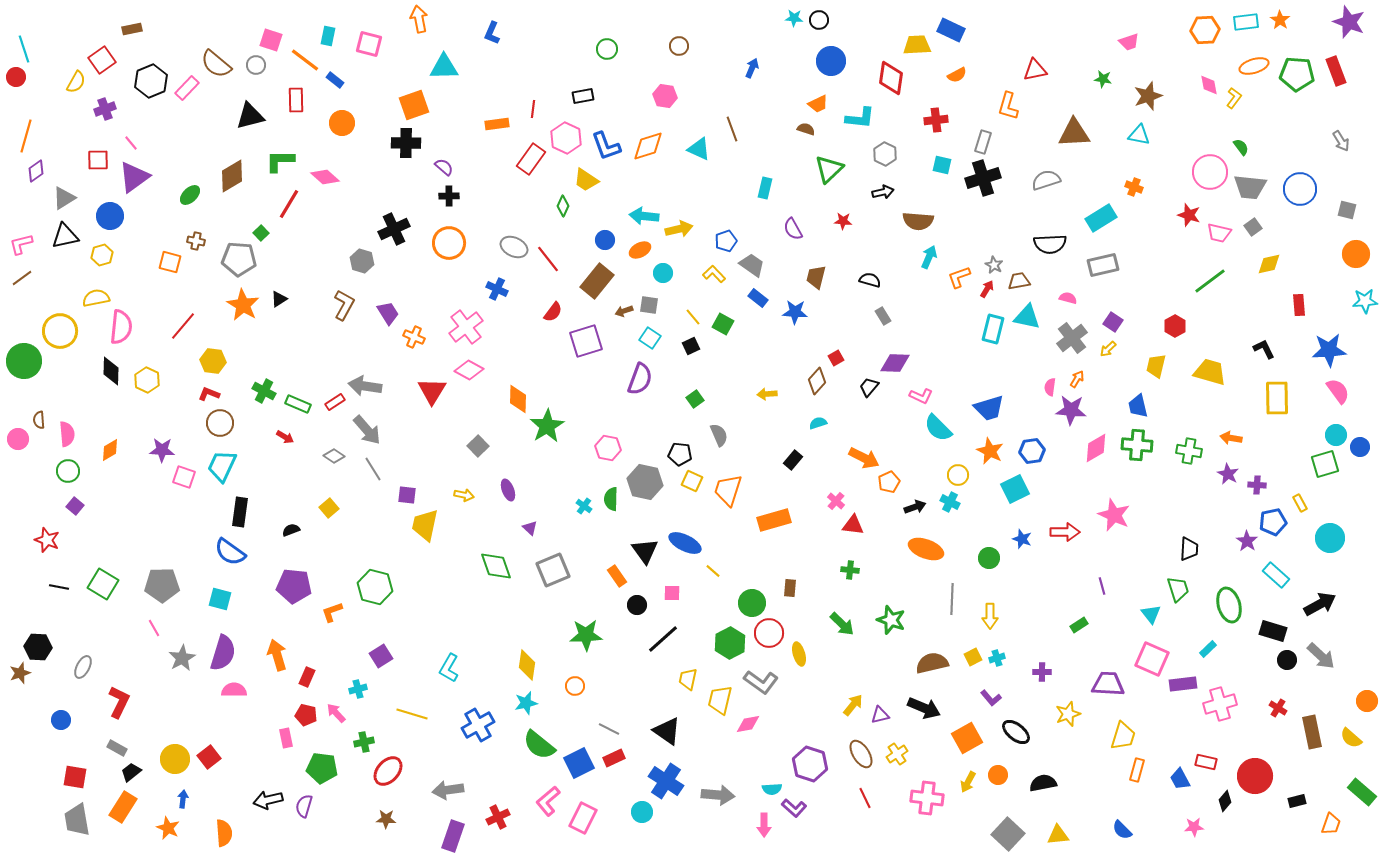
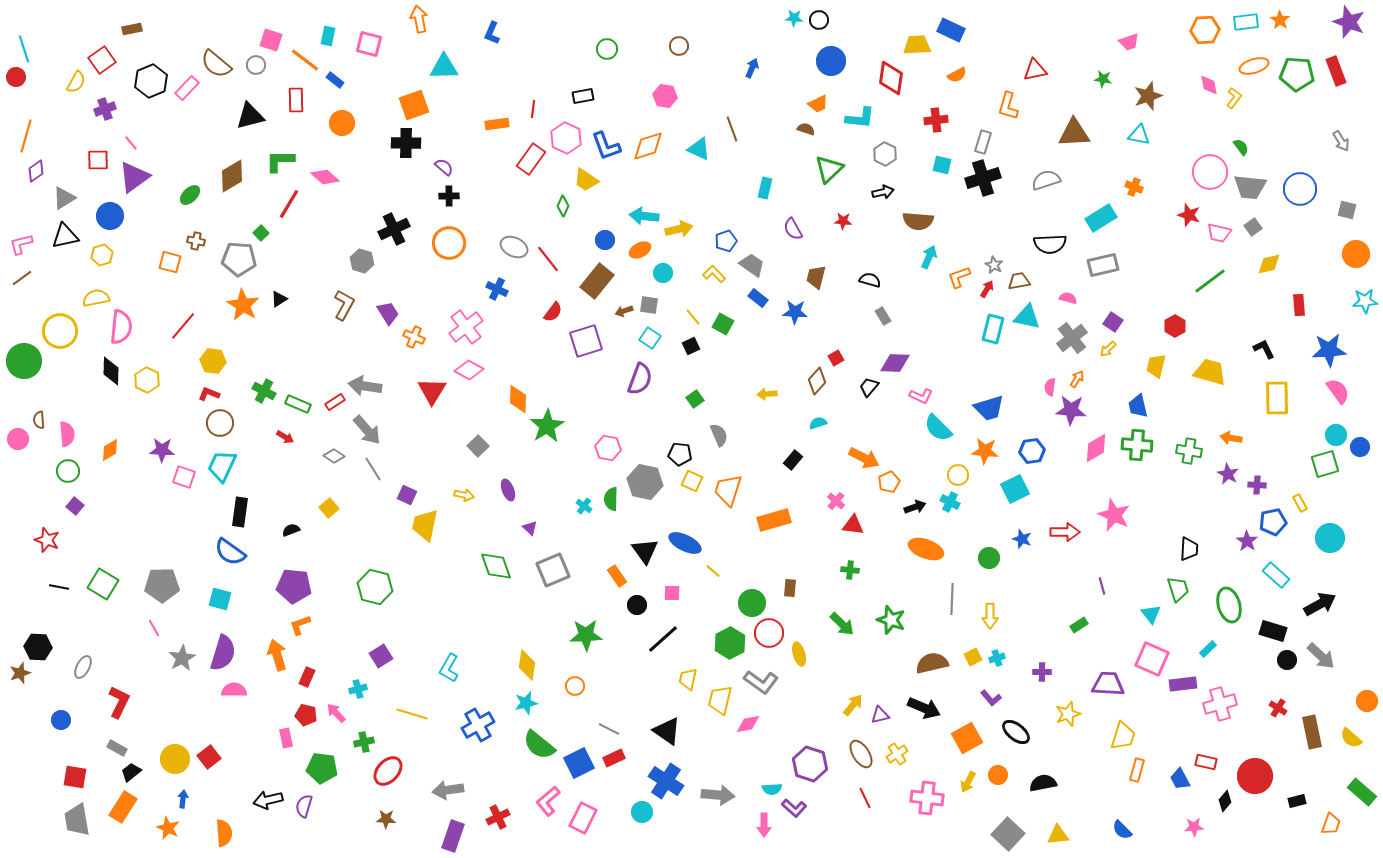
orange star at (990, 451): moved 5 px left; rotated 20 degrees counterclockwise
purple square at (407, 495): rotated 18 degrees clockwise
orange L-shape at (332, 612): moved 32 px left, 13 px down
